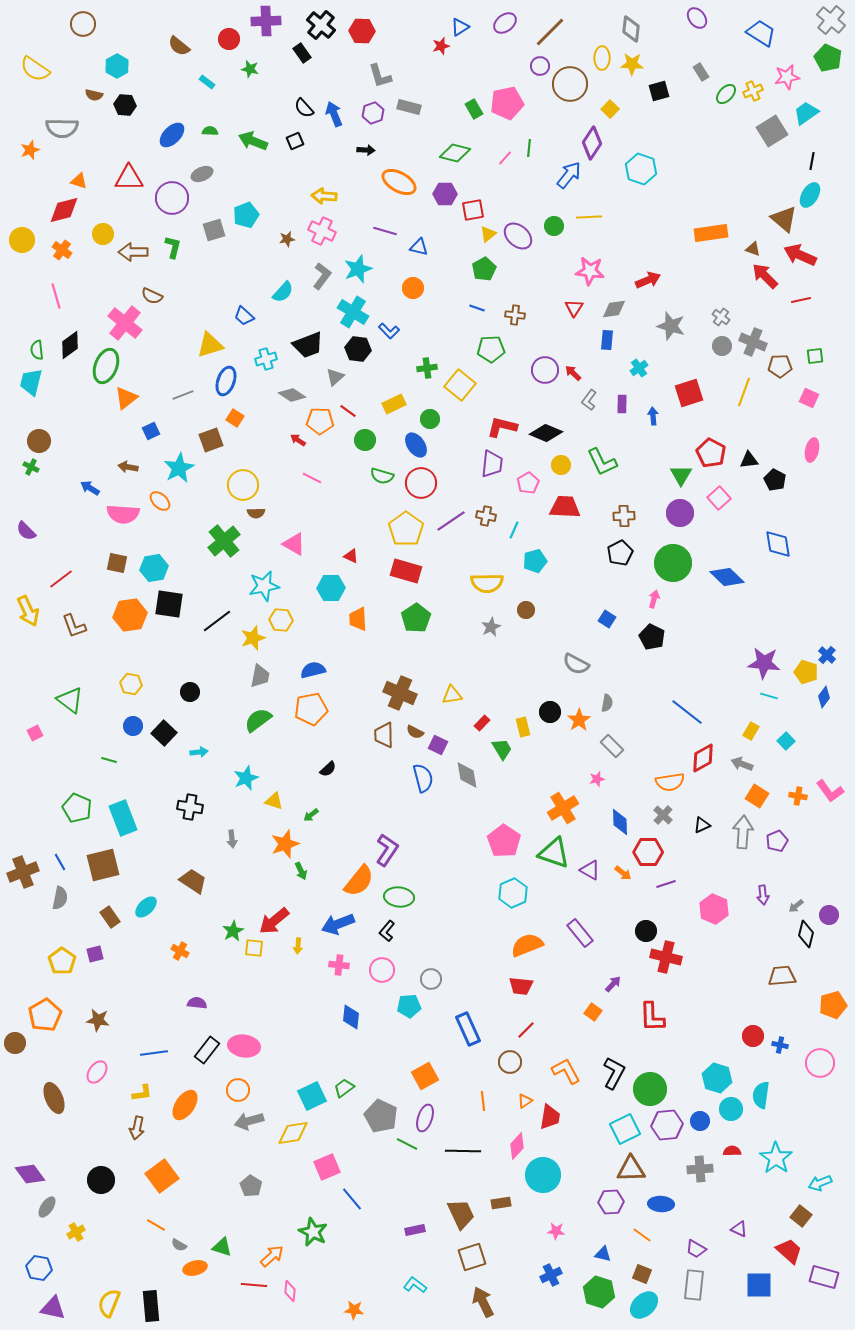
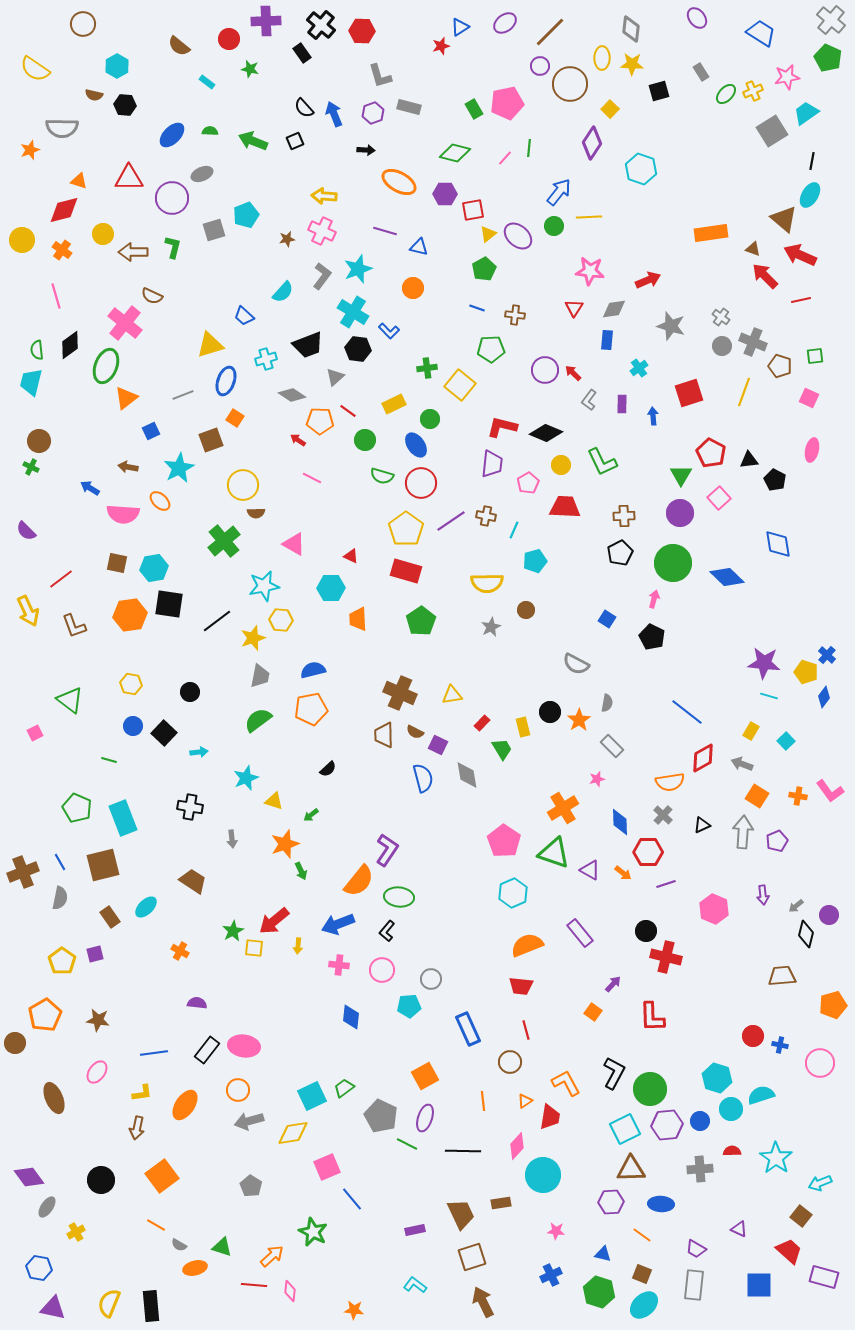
blue arrow at (569, 175): moved 10 px left, 17 px down
brown pentagon at (780, 366): rotated 20 degrees clockwise
green pentagon at (416, 618): moved 5 px right, 3 px down
red line at (526, 1030): rotated 60 degrees counterclockwise
orange L-shape at (566, 1071): moved 12 px down
cyan semicircle at (761, 1095): rotated 64 degrees clockwise
purple diamond at (30, 1174): moved 1 px left, 3 px down
